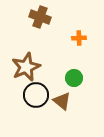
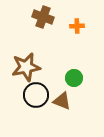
brown cross: moved 3 px right
orange cross: moved 2 px left, 12 px up
brown star: rotated 12 degrees clockwise
brown triangle: rotated 18 degrees counterclockwise
